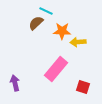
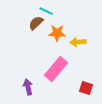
orange star: moved 5 px left, 2 px down
purple arrow: moved 13 px right, 4 px down
red square: moved 3 px right, 1 px down
